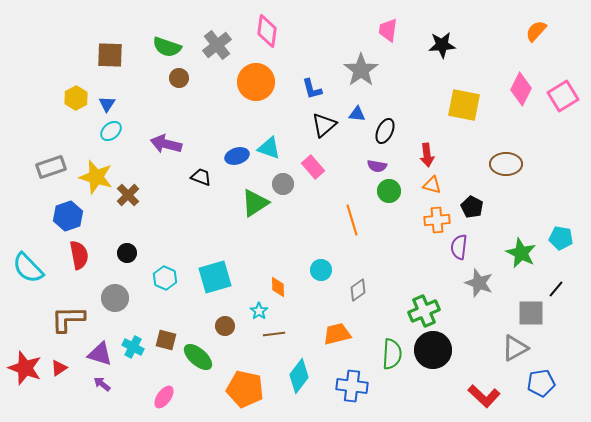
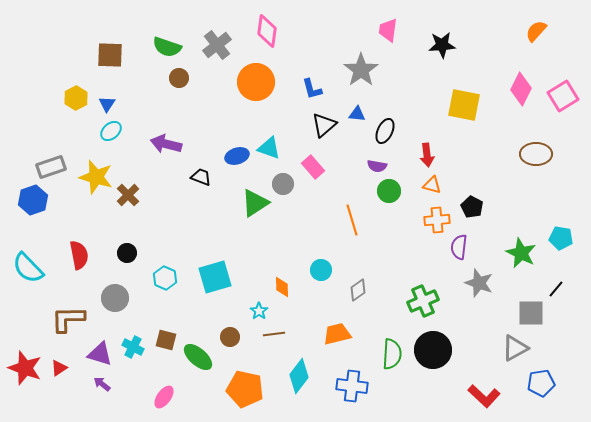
brown ellipse at (506, 164): moved 30 px right, 10 px up
blue hexagon at (68, 216): moved 35 px left, 16 px up
orange diamond at (278, 287): moved 4 px right
green cross at (424, 311): moved 1 px left, 10 px up
brown circle at (225, 326): moved 5 px right, 11 px down
